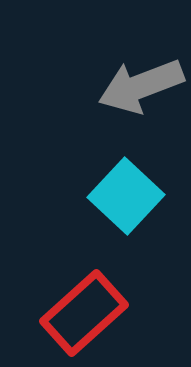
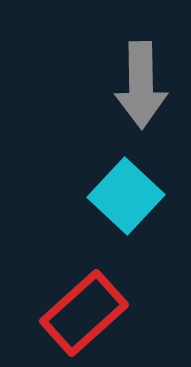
gray arrow: moved 1 px up; rotated 70 degrees counterclockwise
